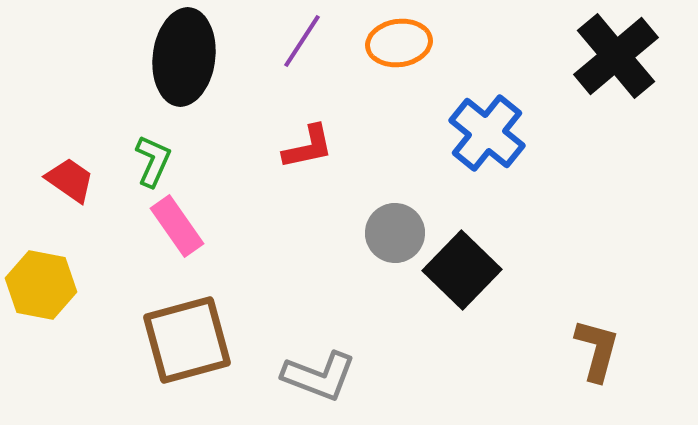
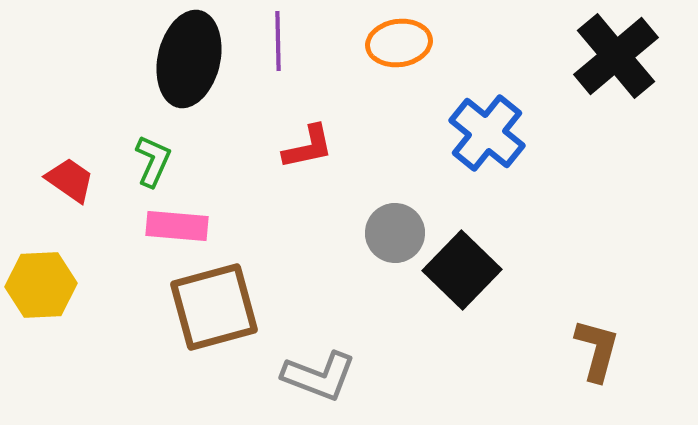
purple line: moved 24 px left; rotated 34 degrees counterclockwise
black ellipse: moved 5 px right, 2 px down; rotated 6 degrees clockwise
pink rectangle: rotated 50 degrees counterclockwise
yellow hexagon: rotated 14 degrees counterclockwise
brown square: moved 27 px right, 33 px up
